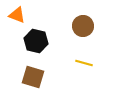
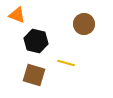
brown circle: moved 1 px right, 2 px up
yellow line: moved 18 px left
brown square: moved 1 px right, 2 px up
